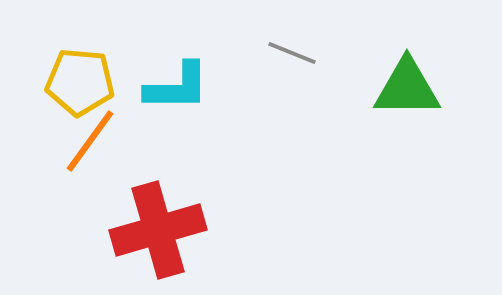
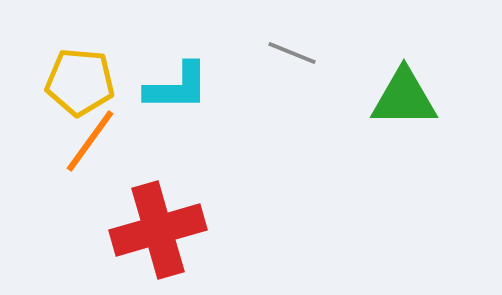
green triangle: moved 3 px left, 10 px down
